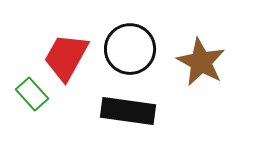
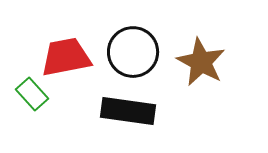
black circle: moved 3 px right, 3 px down
red trapezoid: rotated 50 degrees clockwise
